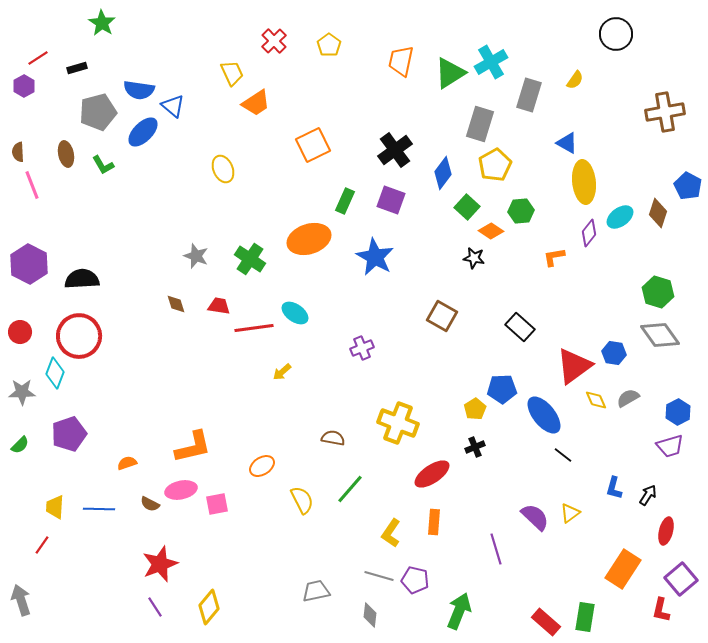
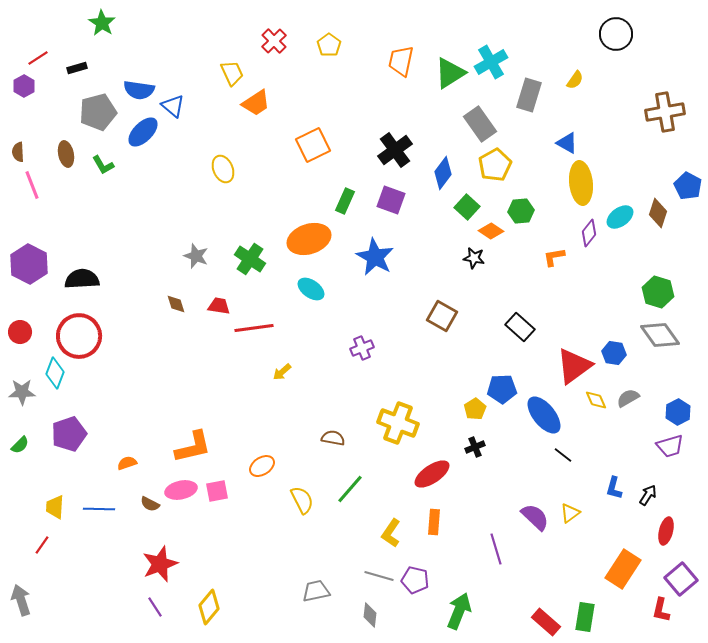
gray rectangle at (480, 124): rotated 52 degrees counterclockwise
yellow ellipse at (584, 182): moved 3 px left, 1 px down
cyan ellipse at (295, 313): moved 16 px right, 24 px up
pink square at (217, 504): moved 13 px up
